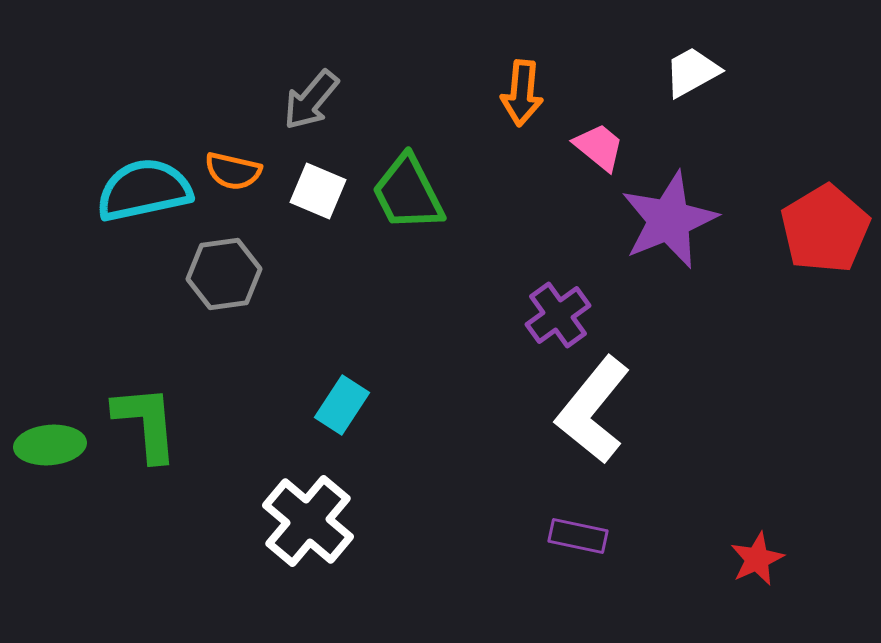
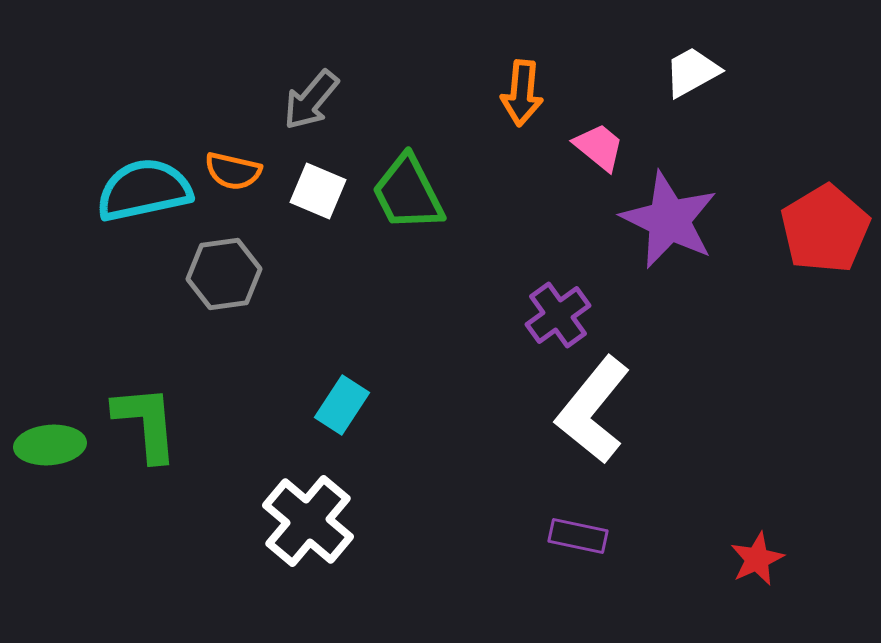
purple star: rotated 24 degrees counterclockwise
